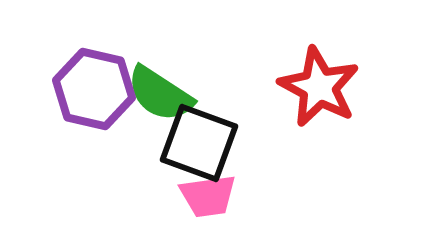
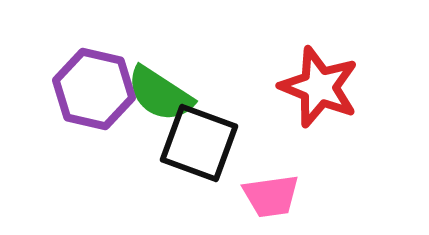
red star: rotated 6 degrees counterclockwise
pink trapezoid: moved 63 px right
